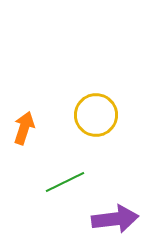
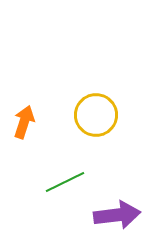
orange arrow: moved 6 px up
purple arrow: moved 2 px right, 4 px up
